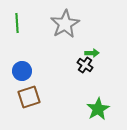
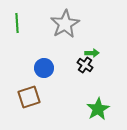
blue circle: moved 22 px right, 3 px up
